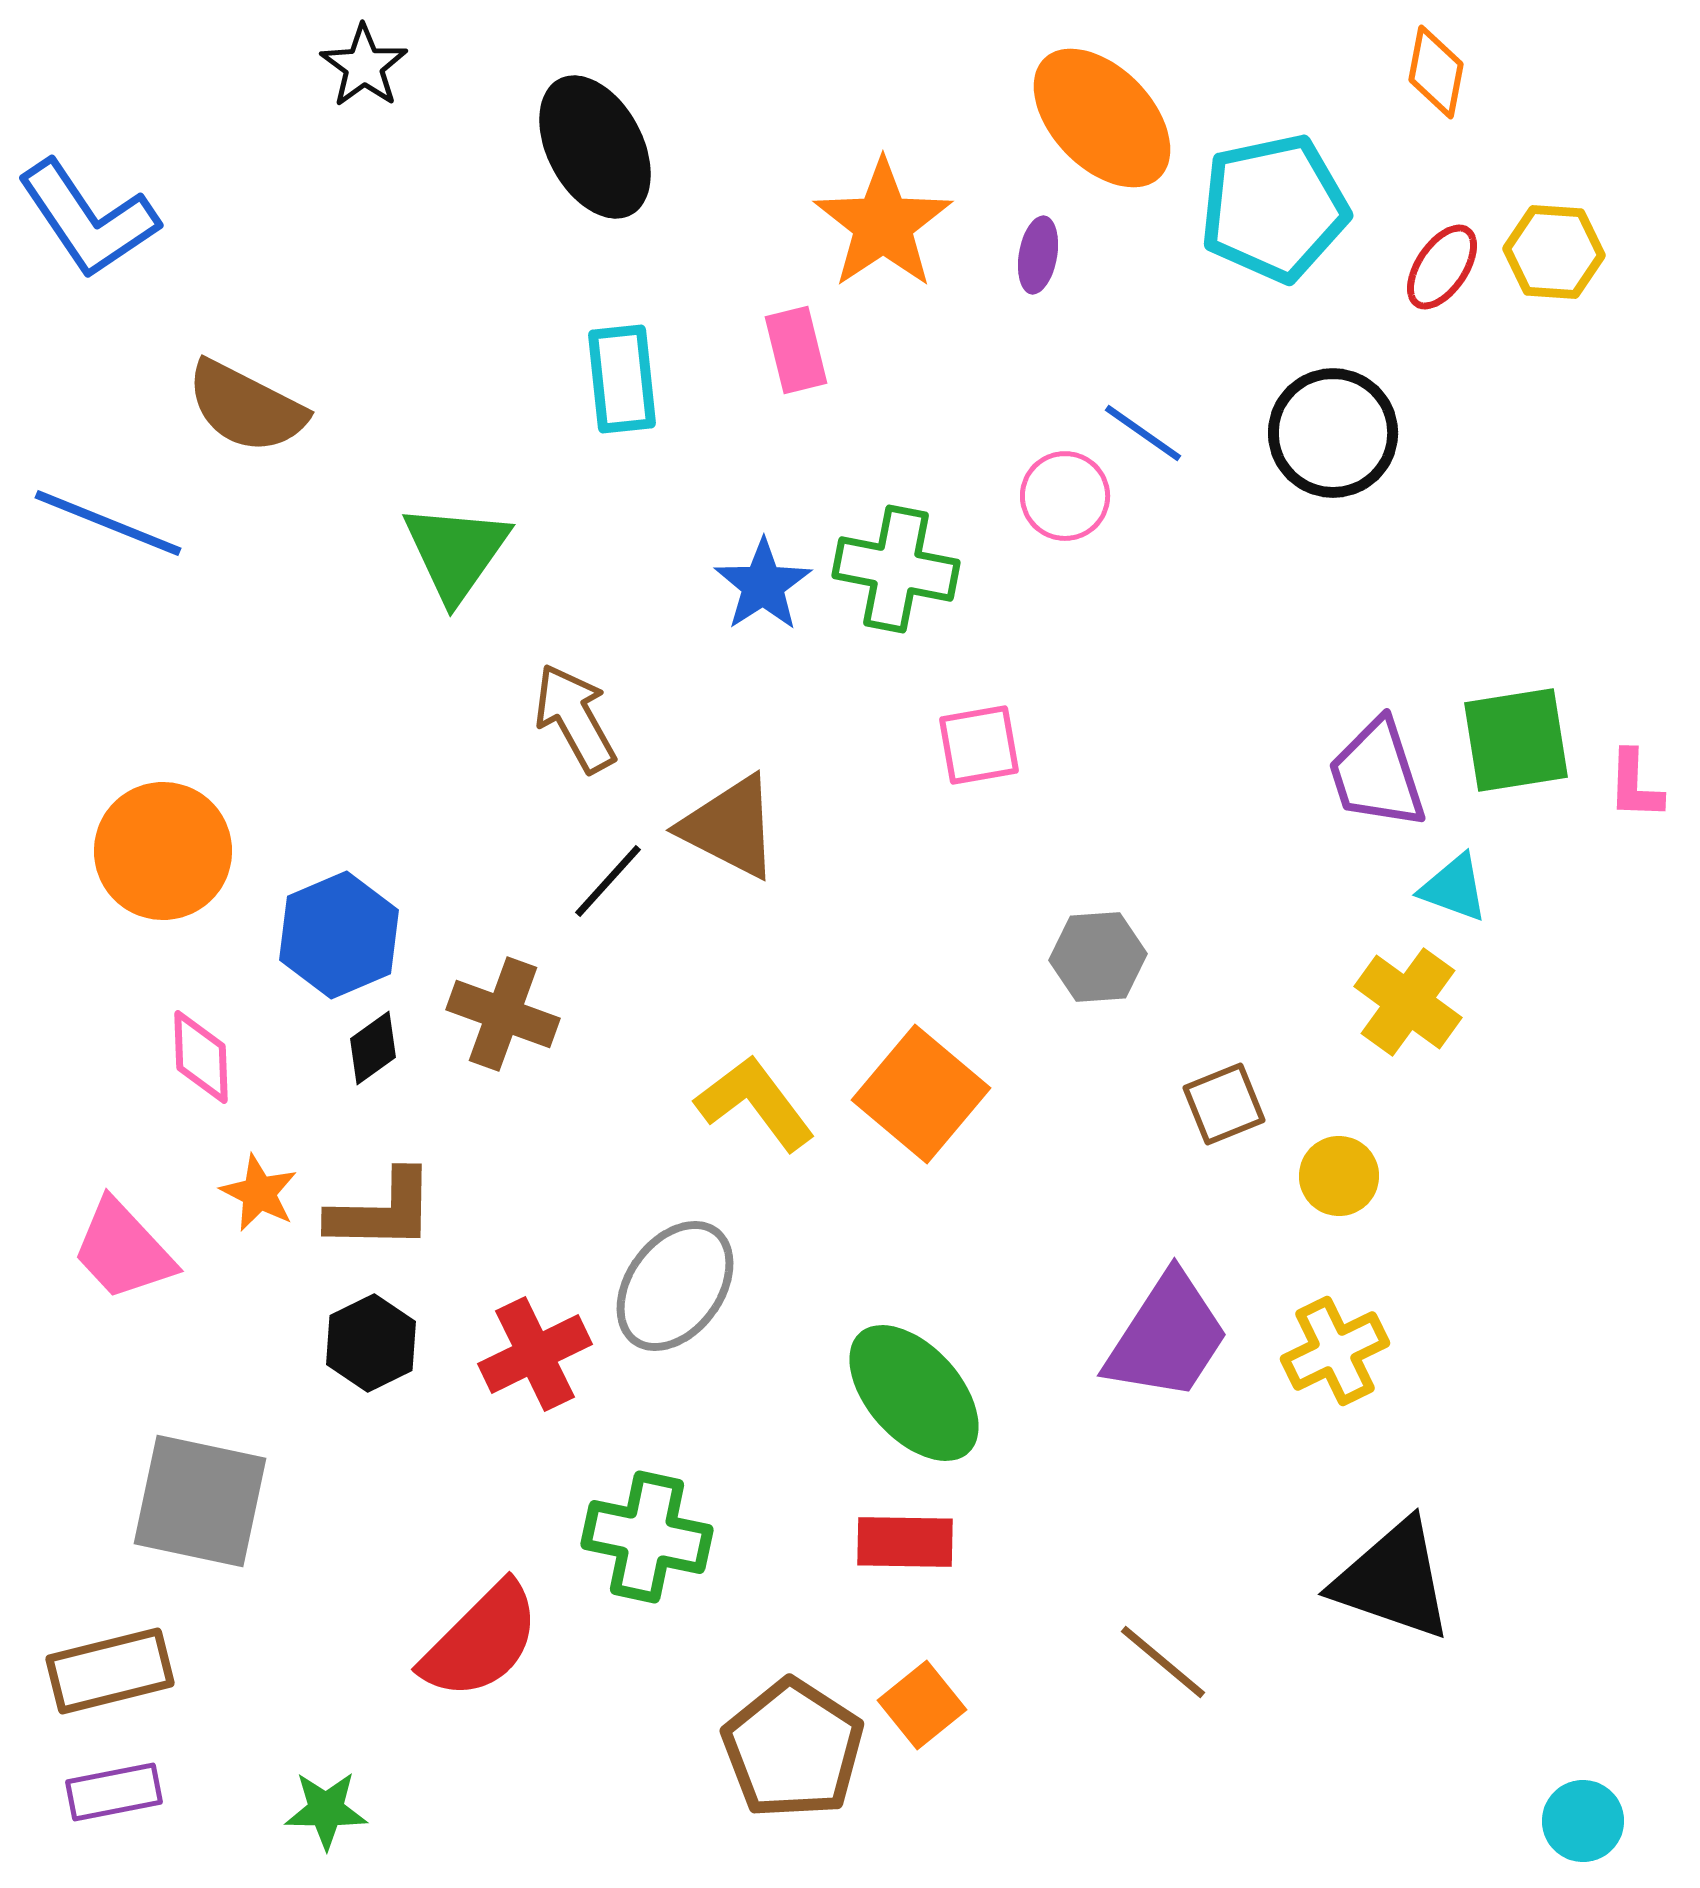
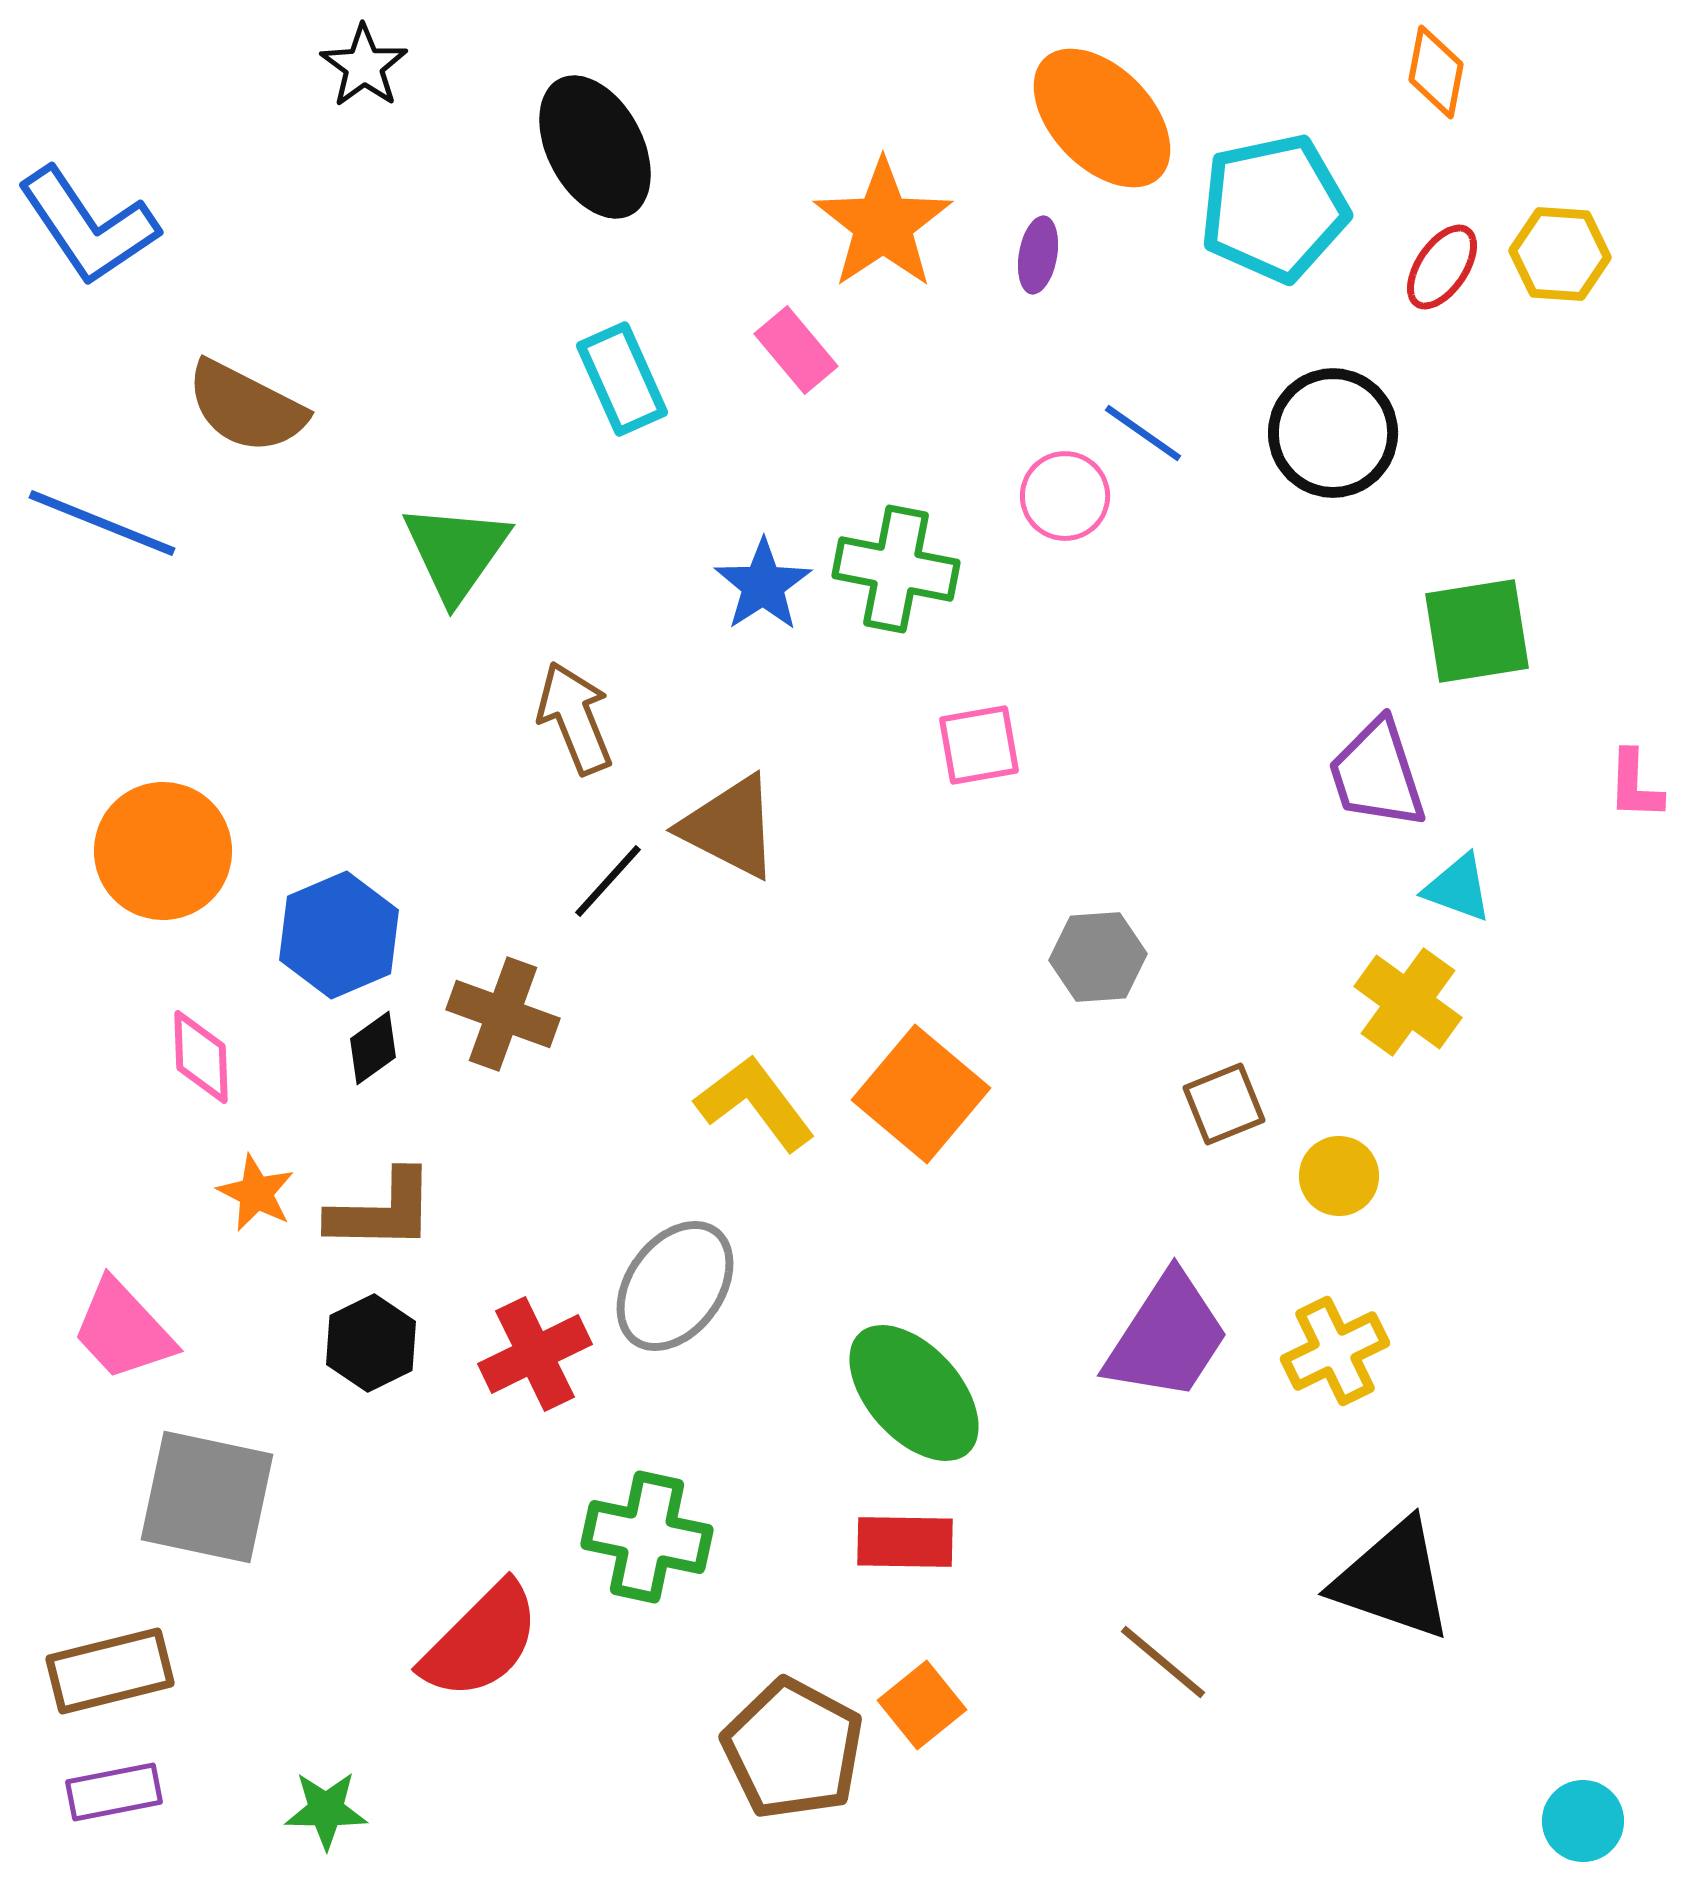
blue L-shape at (88, 219): moved 7 px down
yellow hexagon at (1554, 252): moved 6 px right, 2 px down
pink rectangle at (796, 350): rotated 26 degrees counterclockwise
cyan rectangle at (622, 379): rotated 18 degrees counterclockwise
blue line at (108, 523): moved 6 px left
brown arrow at (575, 718): rotated 7 degrees clockwise
green square at (1516, 740): moved 39 px left, 109 px up
cyan triangle at (1454, 888): moved 4 px right
orange star at (259, 1193): moved 3 px left
pink trapezoid at (123, 1250): moved 80 px down
gray square at (200, 1501): moved 7 px right, 4 px up
brown pentagon at (793, 1749): rotated 5 degrees counterclockwise
